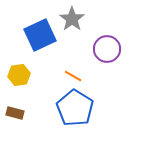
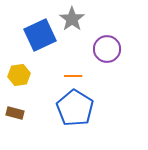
orange line: rotated 30 degrees counterclockwise
